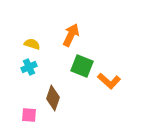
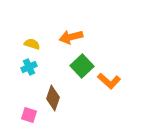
orange arrow: moved 2 px down; rotated 130 degrees counterclockwise
green square: rotated 25 degrees clockwise
pink square: rotated 14 degrees clockwise
